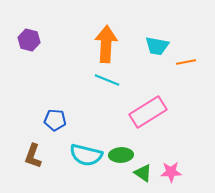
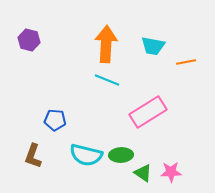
cyan trapezoid: moved 4 px left
